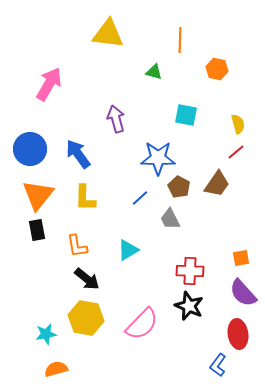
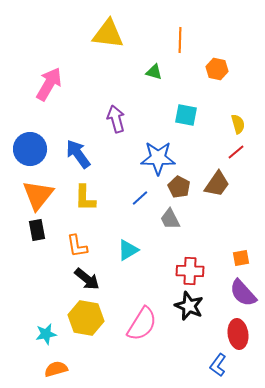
pink semicircle: rotated 12 degrees counterclockwise
